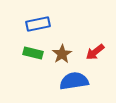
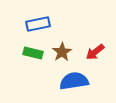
brown star: moved 2 px up
